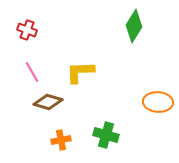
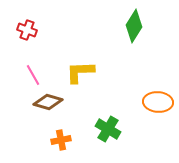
pink line: moved 1 px right, 3 px down
green cross: moved 2 px right, 6 px up; rotated 15 degrees clockwise
